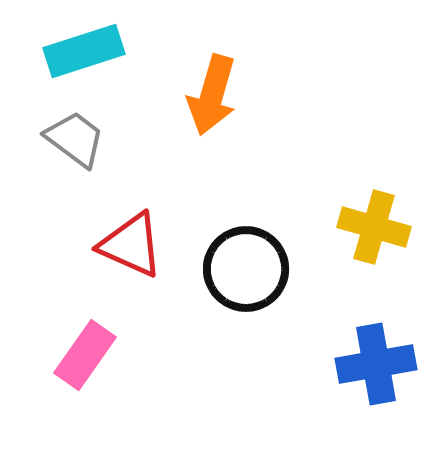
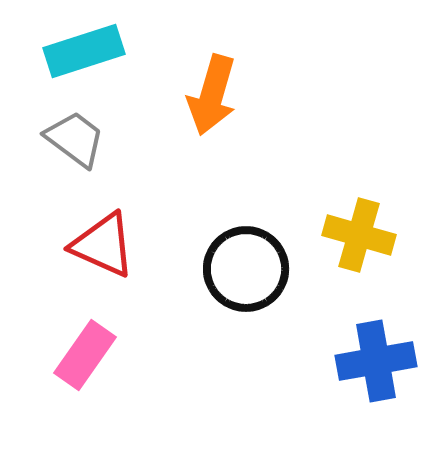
yellow cross: moved 15 px left, 8 px down
red triangle: moved 28 px left
blue cross: moved 3 px up
